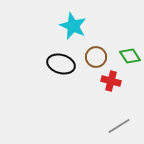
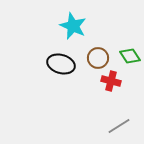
brown circle: moved 2 px right, 1 px down
